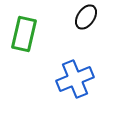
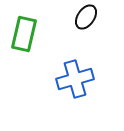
blue cross: rotated 6 degrees clockwise
